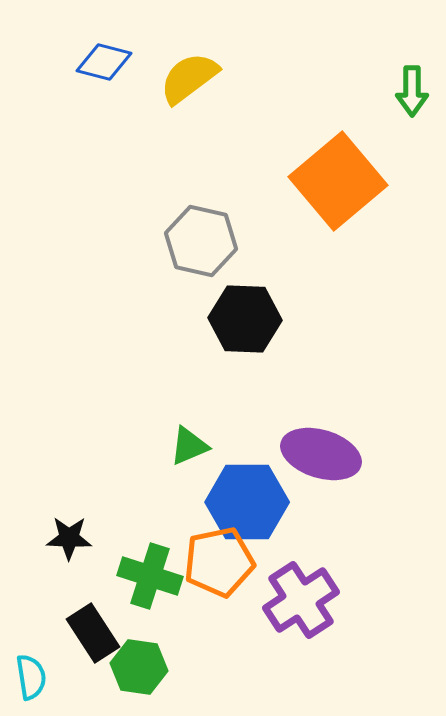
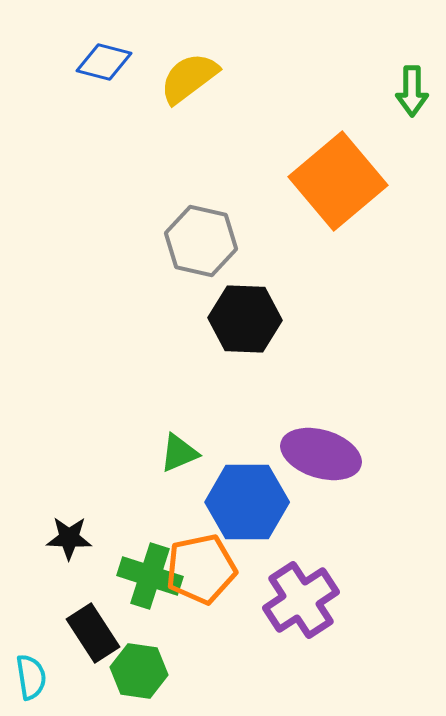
green triangle: moved 10 px left, 7 px down
orange pentagon: moved 18 px left, 7 px down
green hexagon: moved 4 px down
